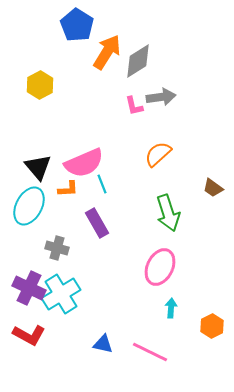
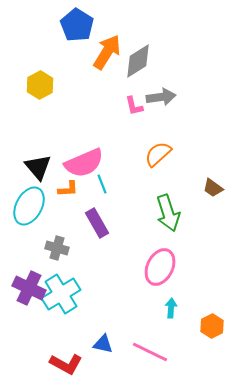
red L-shape: moved 37 px right, 29 px down
